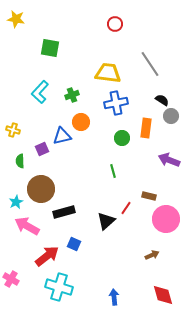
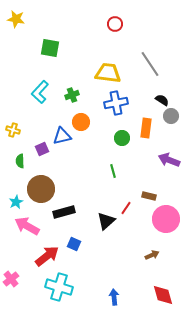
pink cross: rotated 21 degrees clockwise
